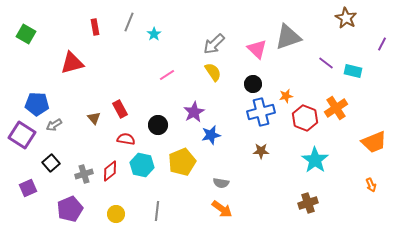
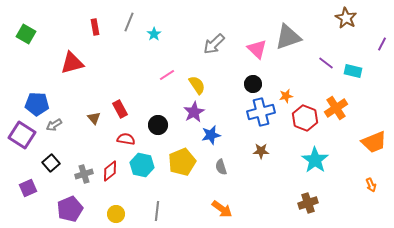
yellow semicircle at (213, 72): moved 16 px left, 13 px down
gray semicircle at (221, 183): moved 16 px up; rotated 63 degrees clockwise
